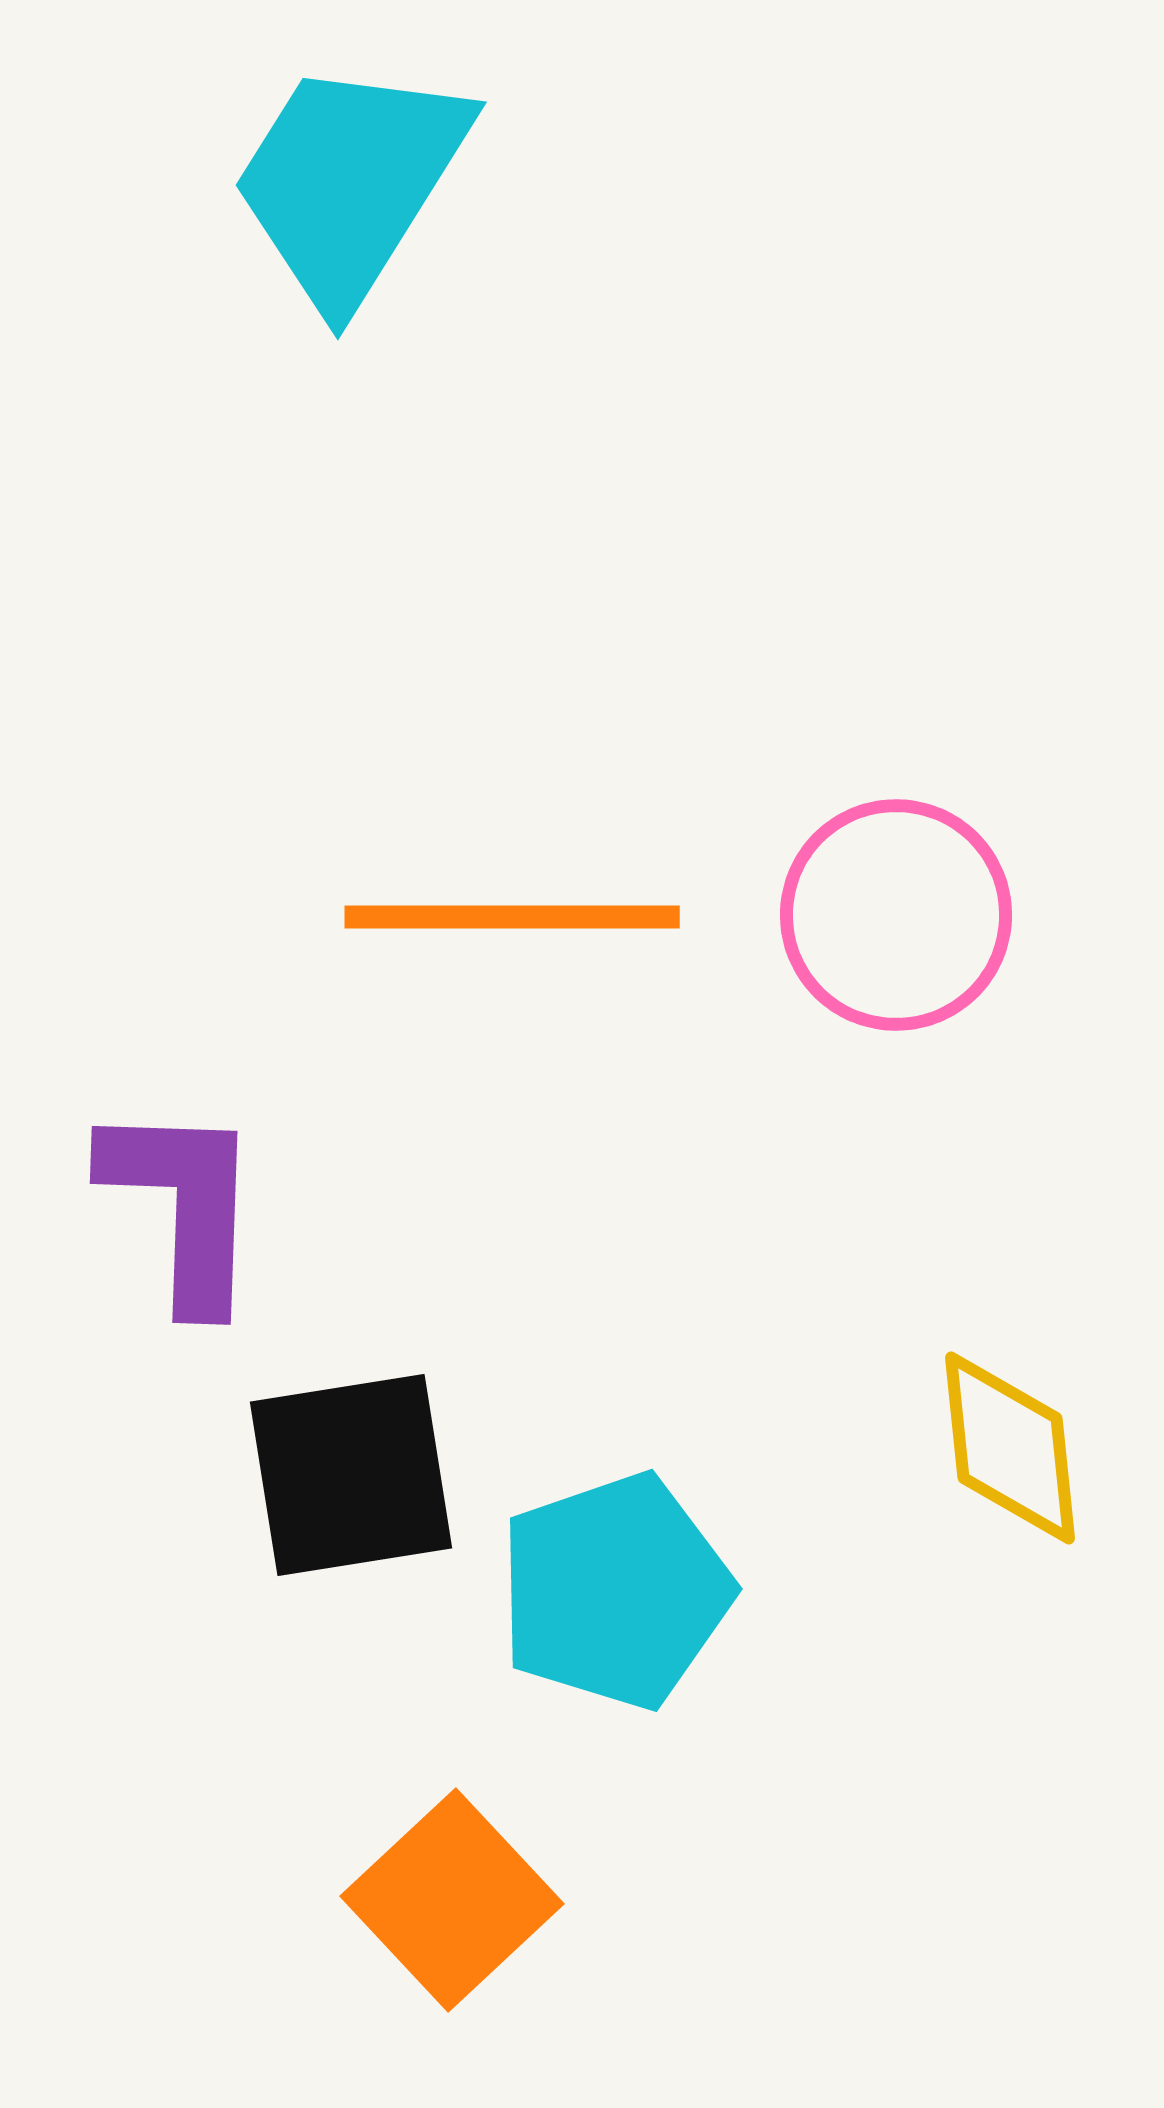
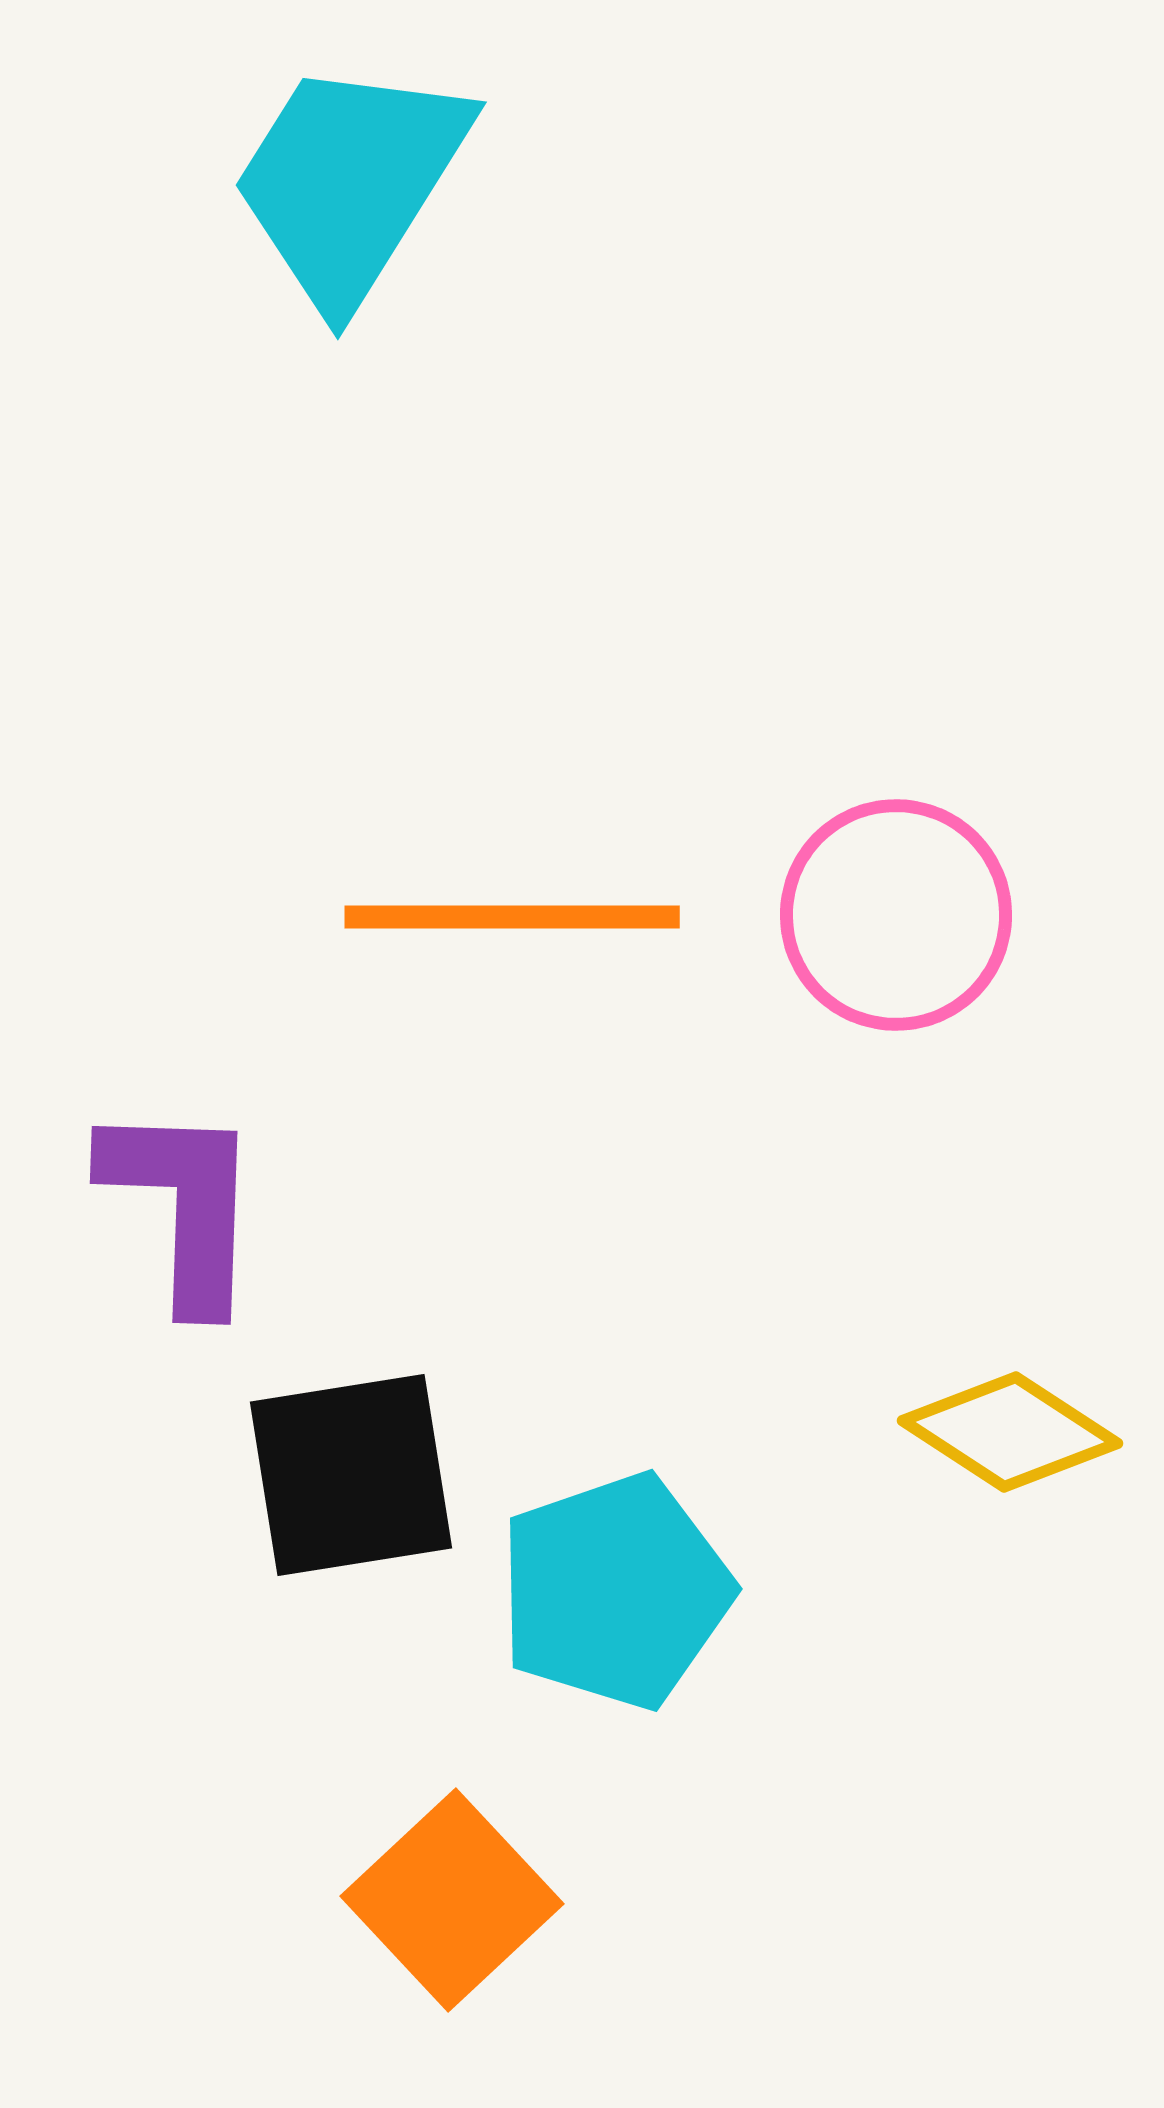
yellow diamond: moved 16 px up; rotated 51 degrees counterclockwise
